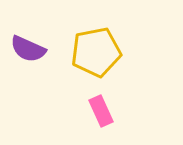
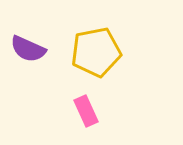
pink rectangle: moved 15 px left
